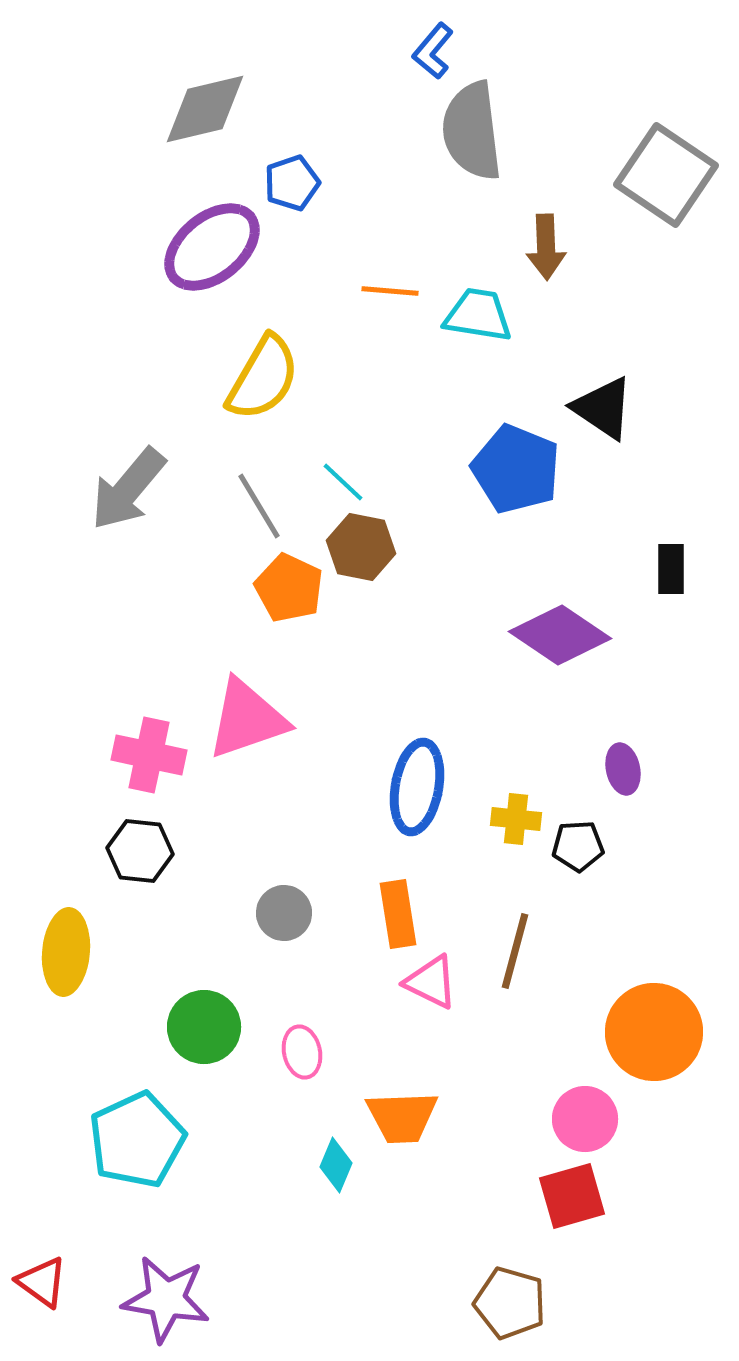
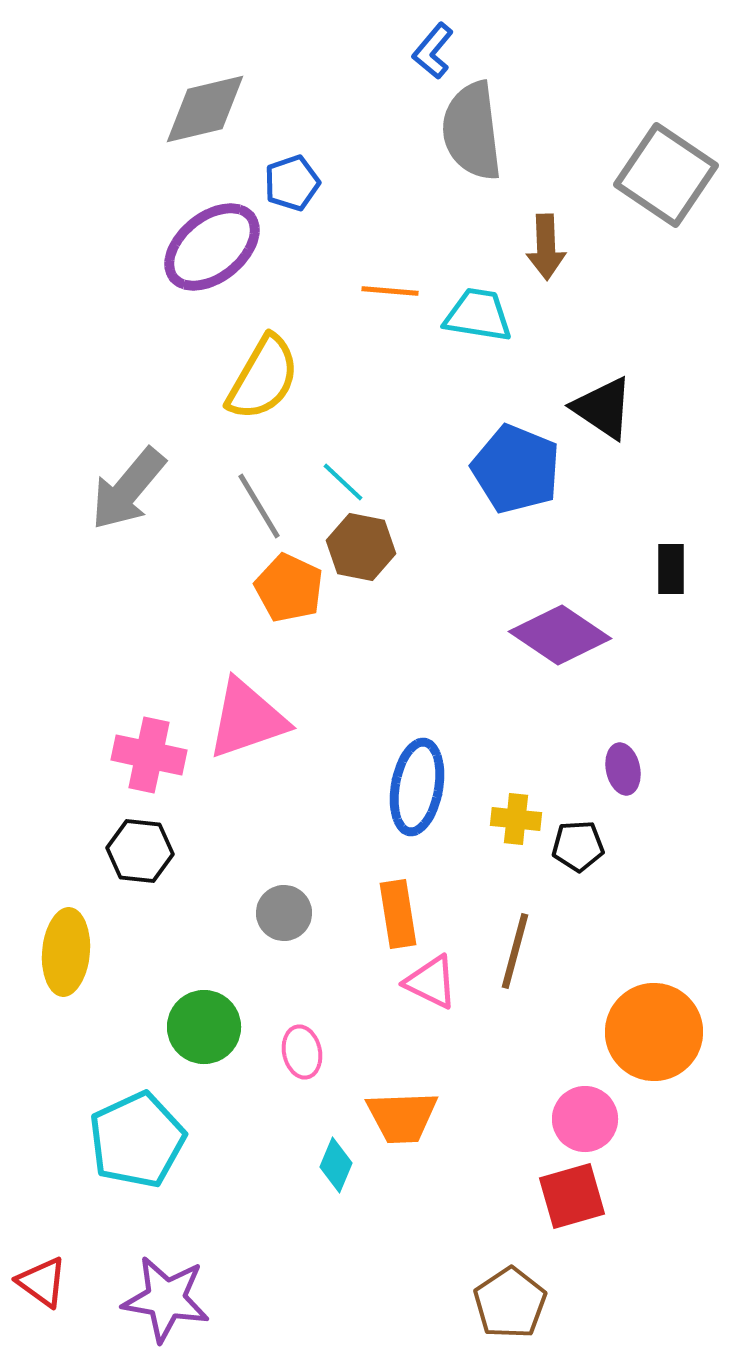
brown pentagon at (510, 1303): rotated 22 degrees clockwise
